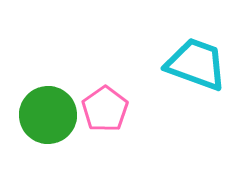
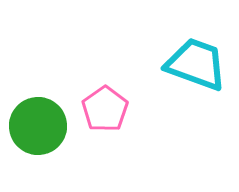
green circle: moved 10 px left, 11 px down
